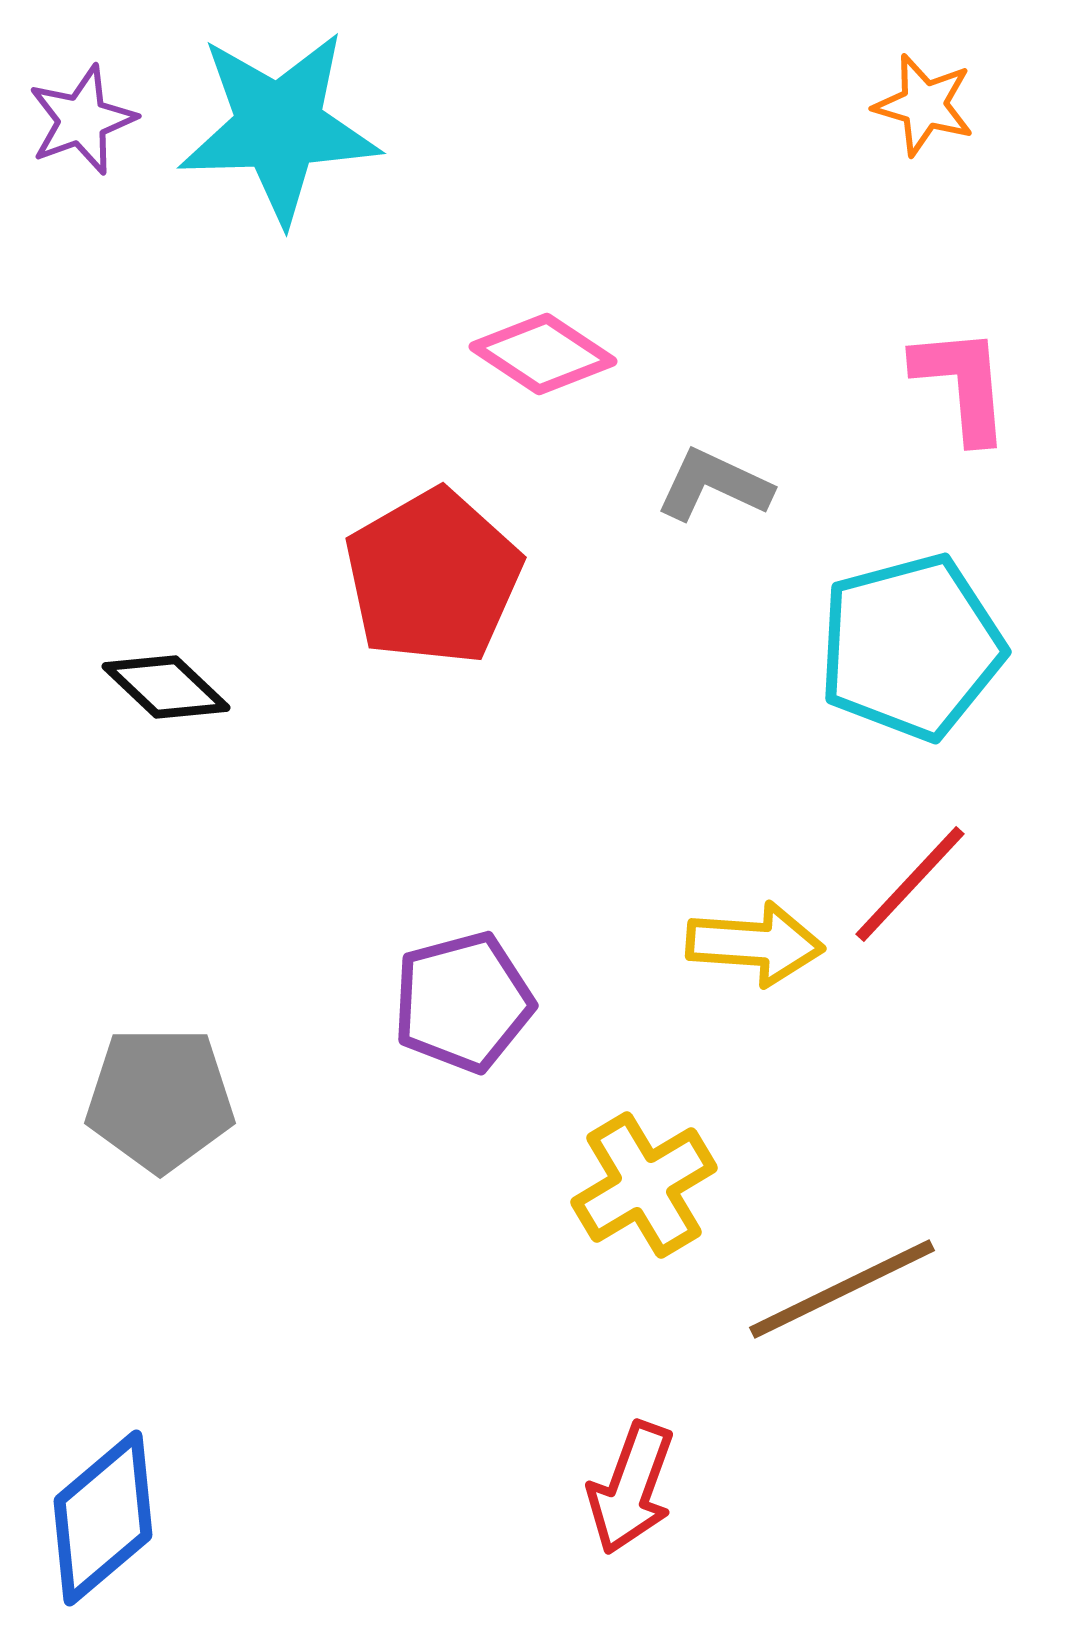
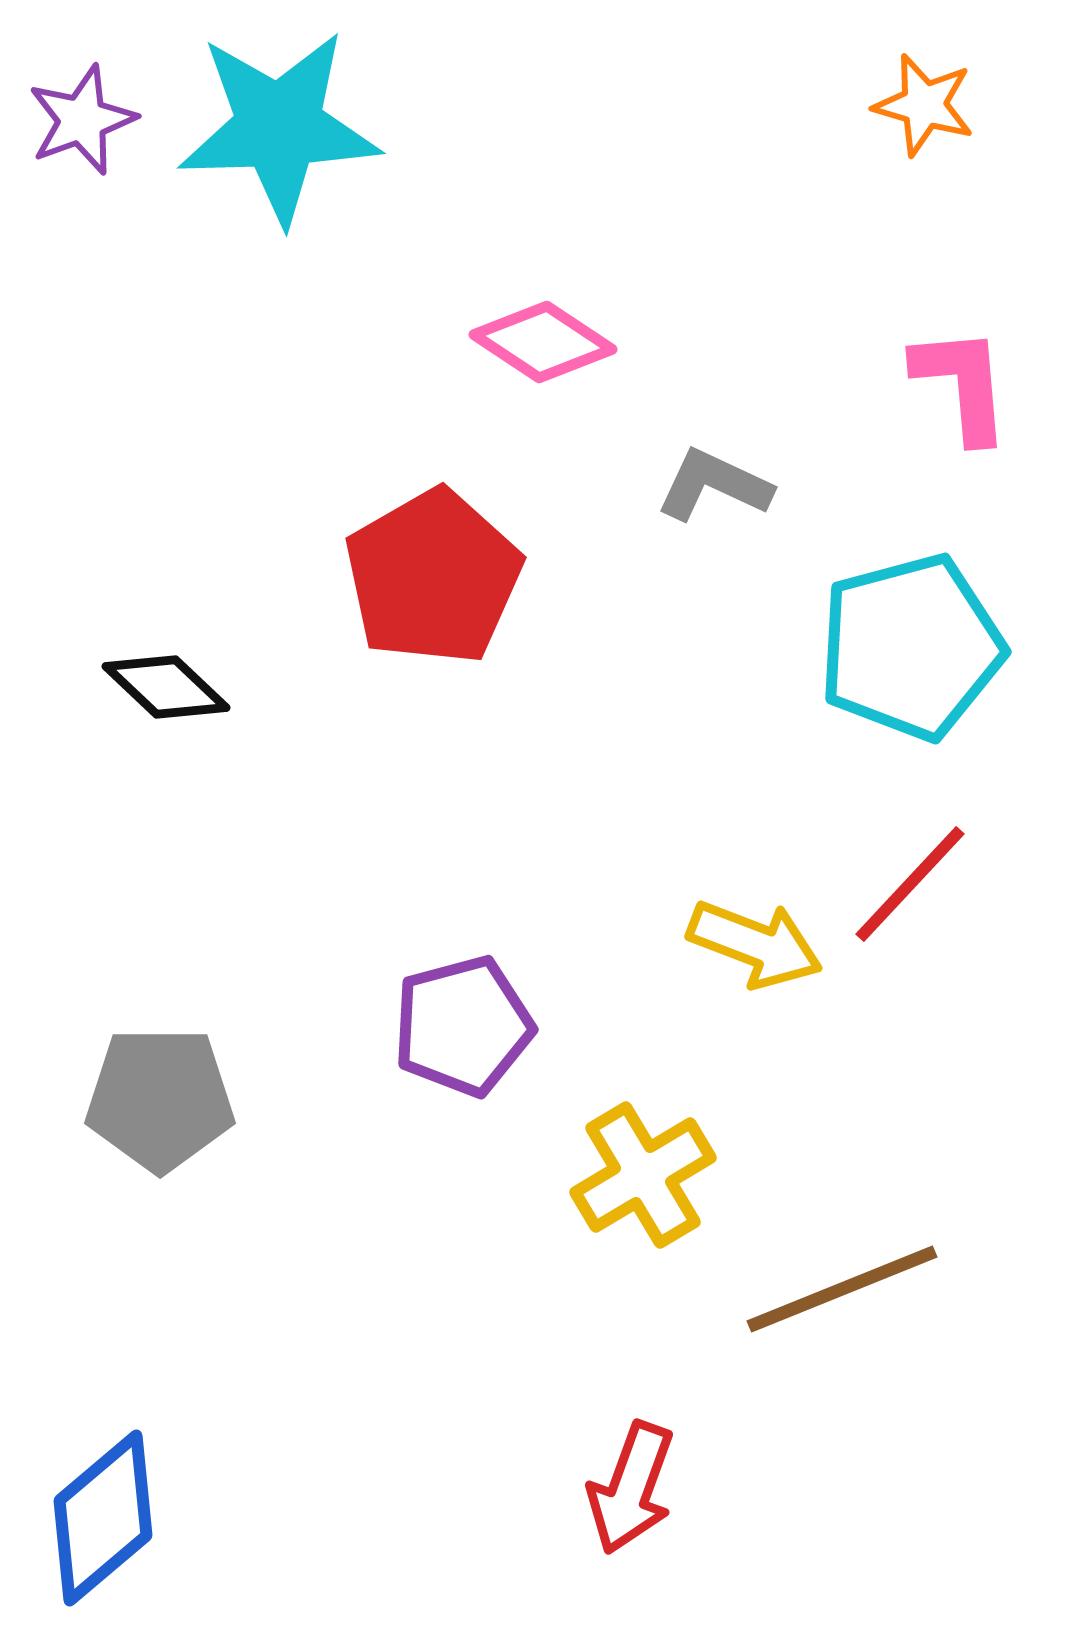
pink diamond: moved 12 px up
yellow arrow: rotated 17 degrees clockwise
purple pentagon: moved 24 px down
yellow cross: moved 1 px left, 10 px up
brown line: rotated 4 degrees clockwise
